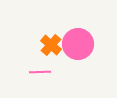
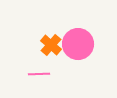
pink line: moved 1 px left, 2 px down
